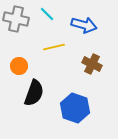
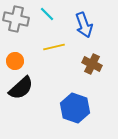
blue arrow: rotated 55 degrees clockwise
orange circle: moved 4 px left, 5 px up
black semicircle: moved 13 px left, 5 px up; rotated 28 degrees clockwise
